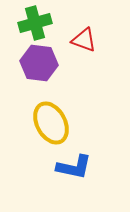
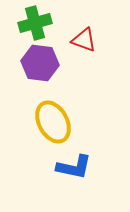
purple hexagon: moved 1 px right
yellow ellipse: moved 2 px right, 1 px up
